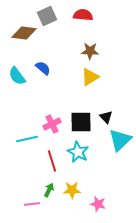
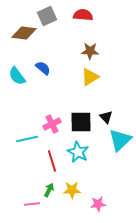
pink star: rotated 21 degrees counterclockwise
